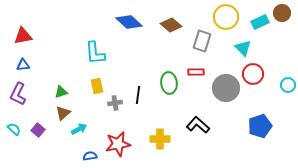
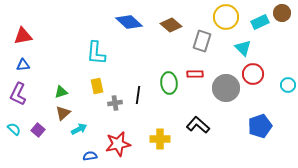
cyan L-shape: moved 1 px right; rotated 10 degrees clockwise
red rectangle: moved 1 px left, 2 px down
